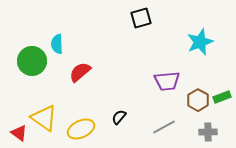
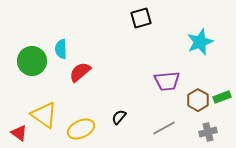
cyan semicircle: moved 4 px right, 5 px down
yellow triangle: moved 3 px up
gray line: moved 1 px down
gray cross: rotated 12 degrees counterclockwise
